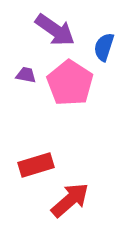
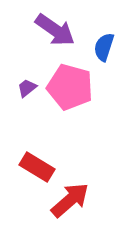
purple trapezoid: moved 1 px right, 13 px down; rotated 50 degrees counterclockwise
pink pentagon: moved 4 px down; rotated 18 degrees counterclockwise
red rectangle: moved 1 px right, 2 px down; rotated 48 degrees clockwise
